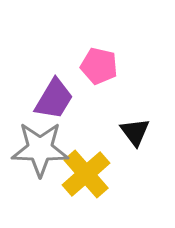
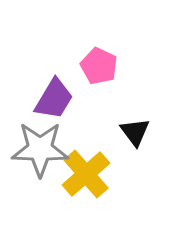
pink pentagon: rotated 12 degrees clockwise
